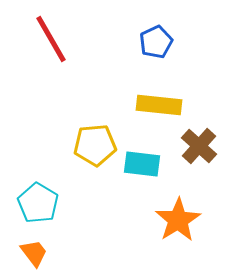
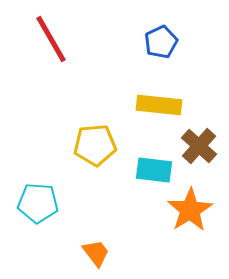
blue pentagon: moved 5 px right
cyan rectangle: moved 12 px right, 6 px down
cyan pentagon: rotated 27 degrees counterclockwise
orange star: moved 12 px right, 10 px up
orange trapezoid: moved 62 px right
